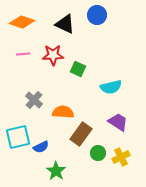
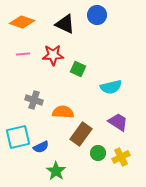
gray cross: rotated 24 degrees counterclockwise
